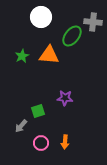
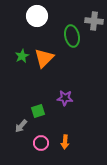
white circle: moved 4 px left, 1 px up
gray cross: moved 1 px right, 1 px up
green ellipse: rotated 50 degrees counterclockwise
orange triangle: moved 5 px left, 3 px down; rotated 50 degrees counterclockwise
